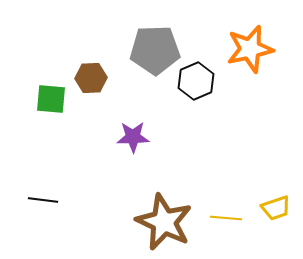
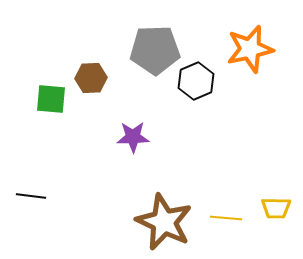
black line: moved 12 px left, 4 px up
yellow trapezoid: rotated 20 degrees clockwise
